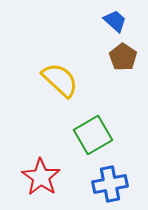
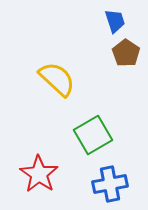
blue trapezoid: rotated 30 degrees clockwise
brown pentagon: moved 3 px right, 4 px up
yellow semicircle: moved 3 px left, 1 px up
red star: moved 2 px left, 3 px up
